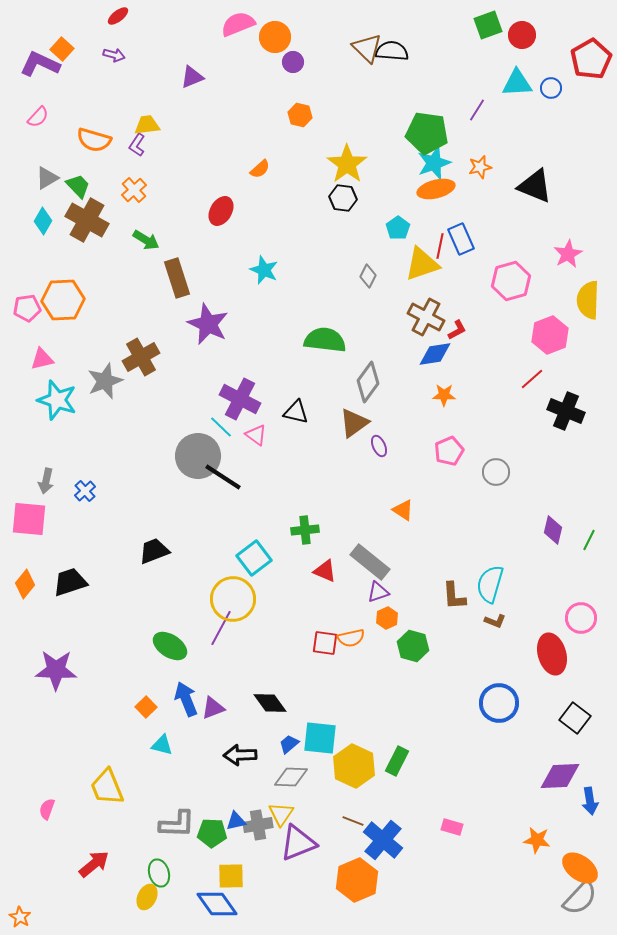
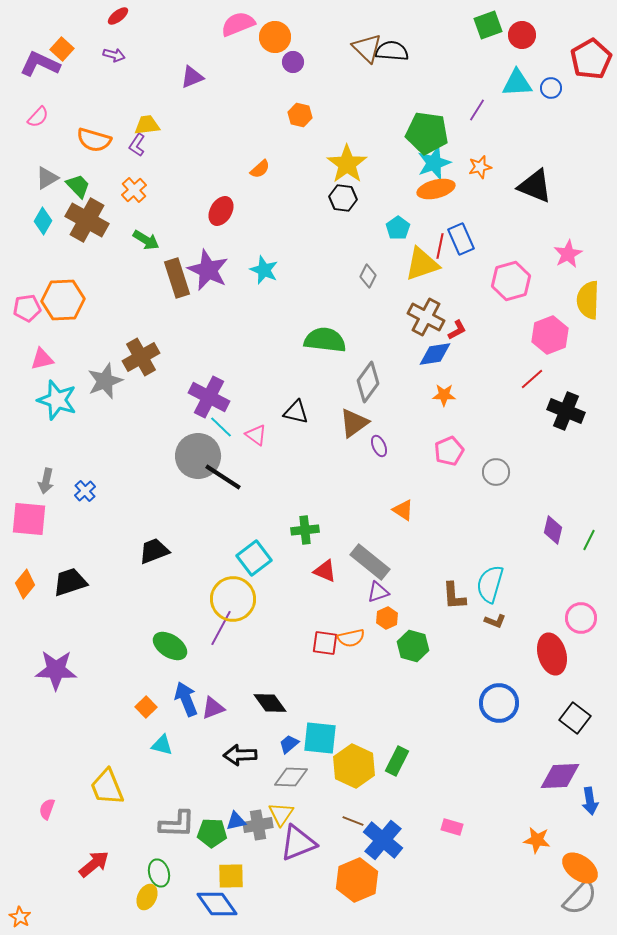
purple star at (208, 324): moved 54 px up
purple cross at (240, 399): moved 31 px left, 2 px up
